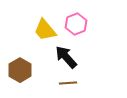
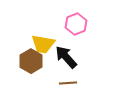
yellow trapezoid: moved 2 px left, 14 px down; rotated 40 degrees counterclockwise
brown hexagon: moved 11 px right, 9 px up
